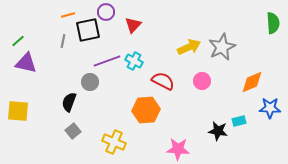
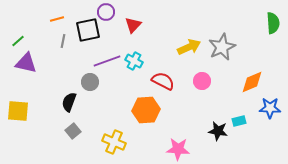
orange line: moved 11 px left, 4 px down
